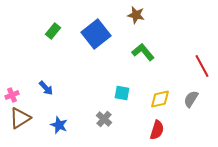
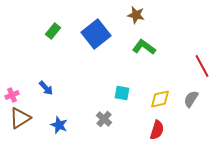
green L-shape: moved 1 px right, 5 px up; rotated 15 degrees counterclockwise
